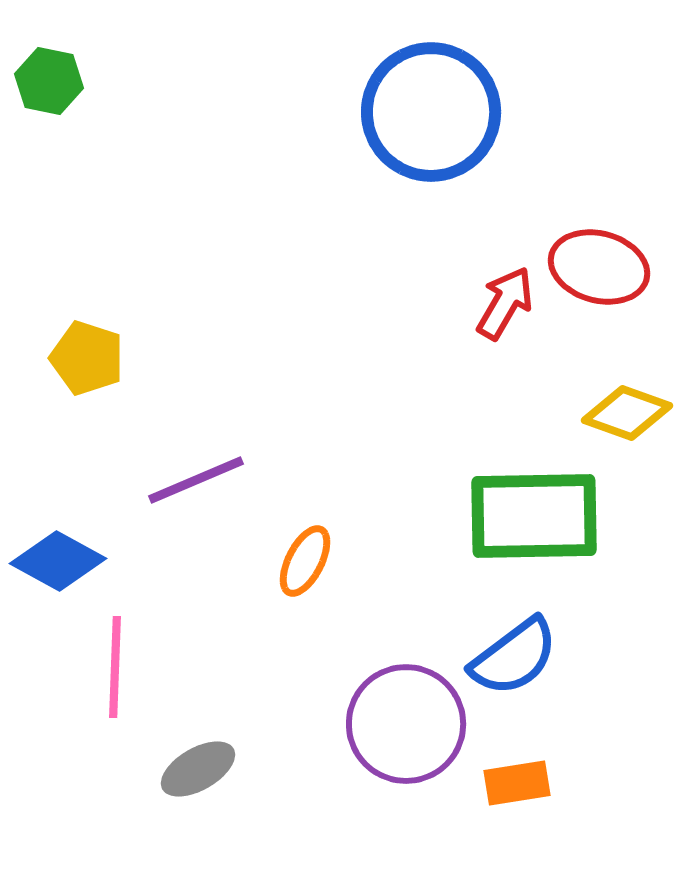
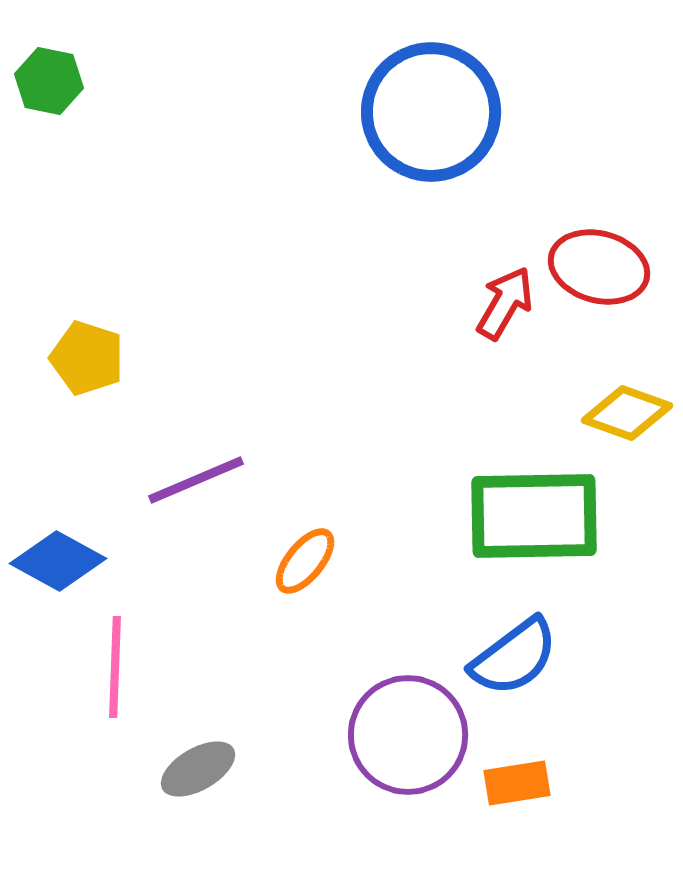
orange ellipse: rotated 12 degrees clockwise
purple circle: moved 2 px right, 11 px down
